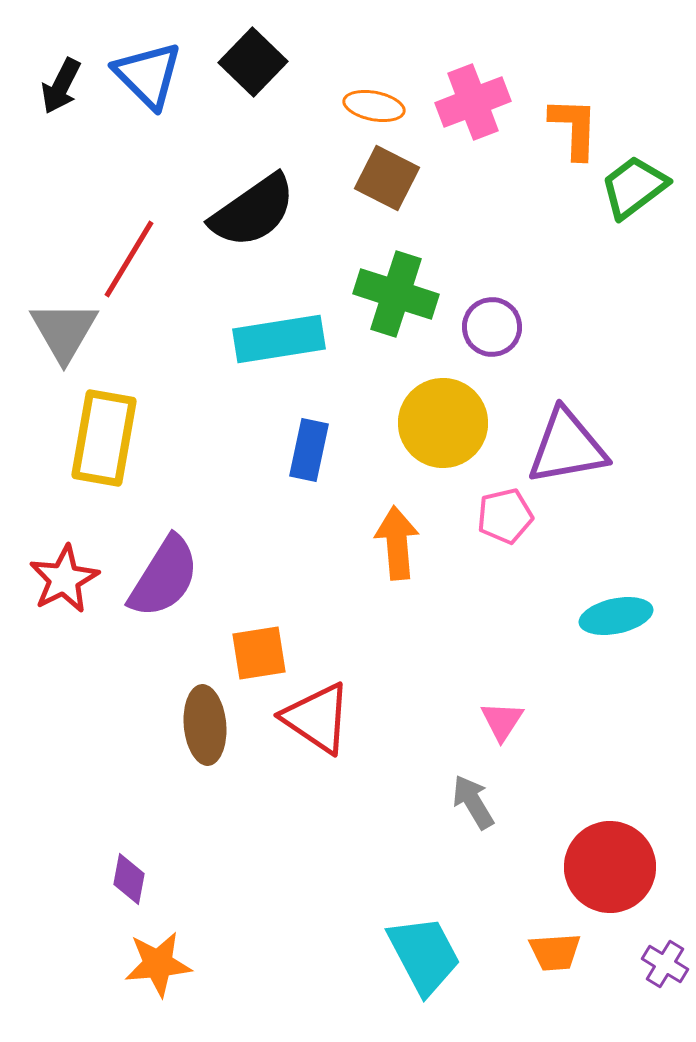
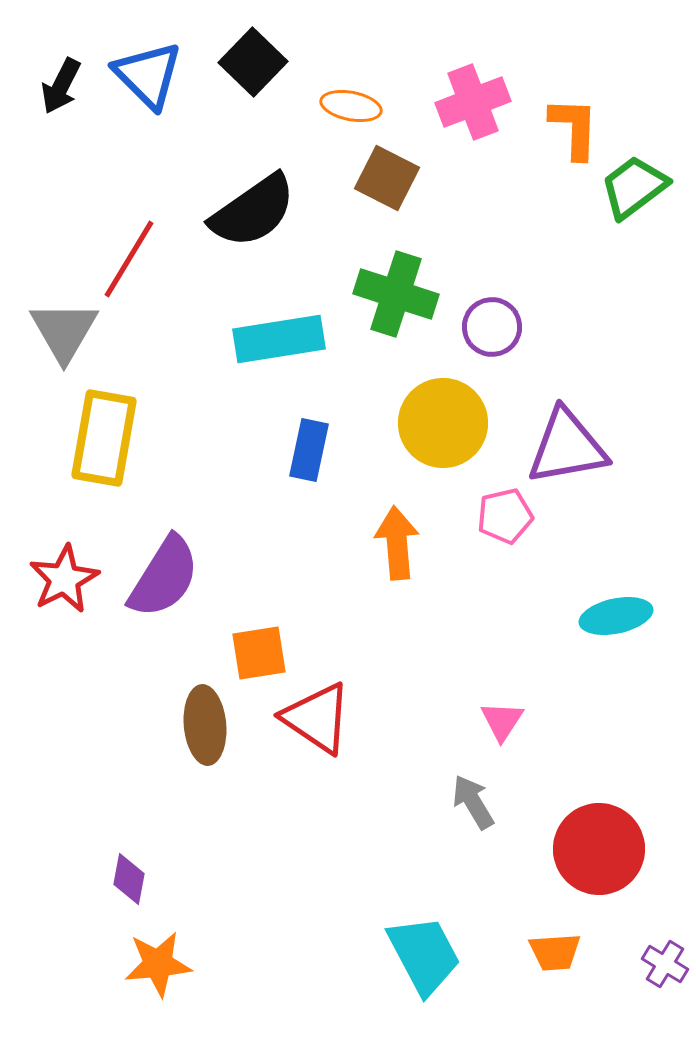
orange ellipse: moved 23 px left
red circle: moved 11 px left, 18 px up
